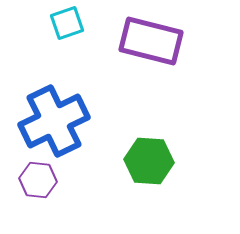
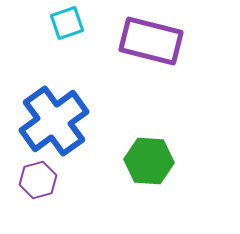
blue cross: rotated 10 degrees counterclockwise
purple hexagon: rotated 21 degrees counterclockwise
